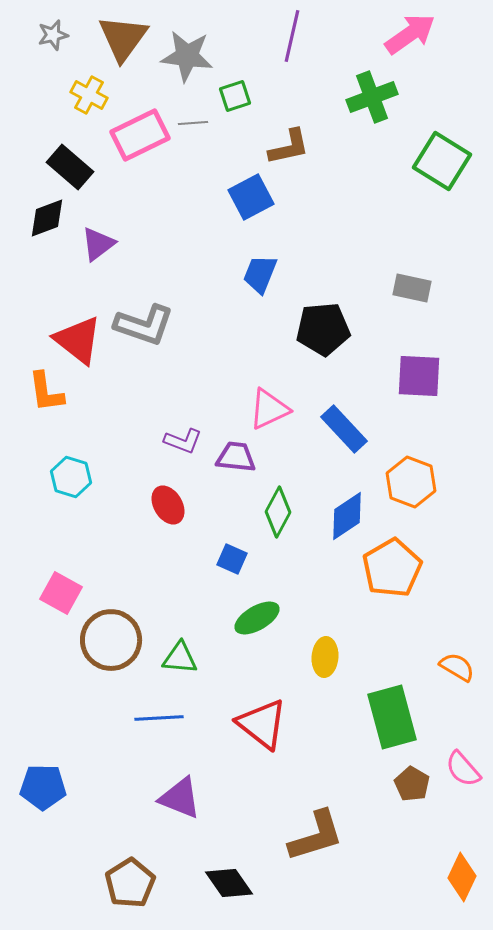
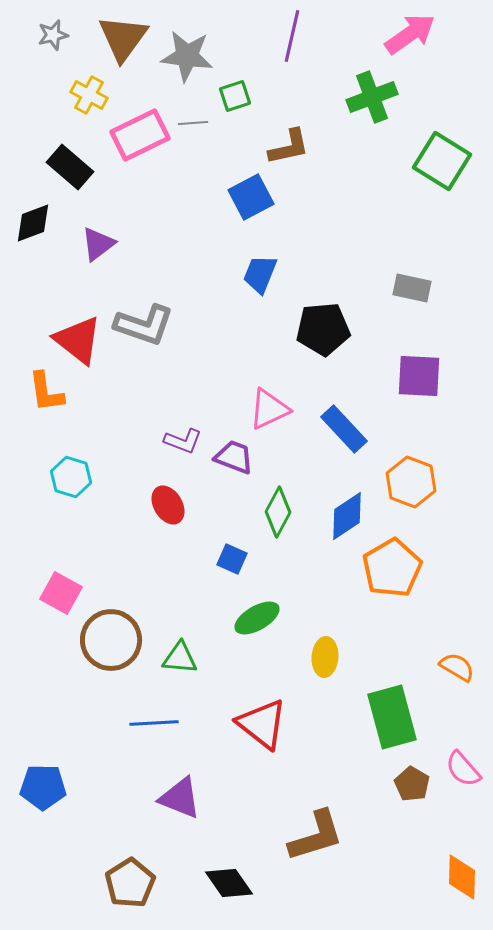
black diamond at (47, 218): moved 14 px left, 5 px down
purple trapezoid at (236, 457): moved 2 px left; rotated 15 degrees clockwise
blue line at (159, 718): moved 5 px left, 5 px down
orange diamond at (462, 877): rotated 24 degrees counterclockwise
